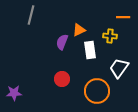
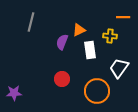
gray line: moved 7 px down
